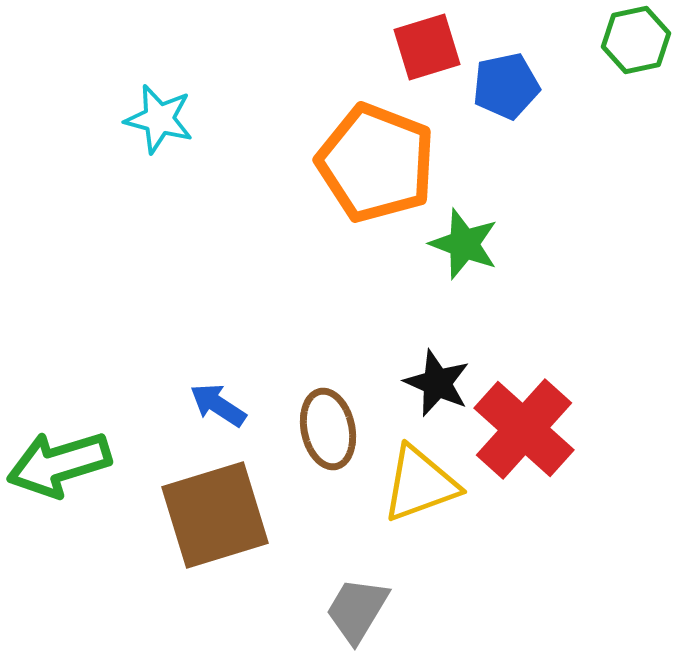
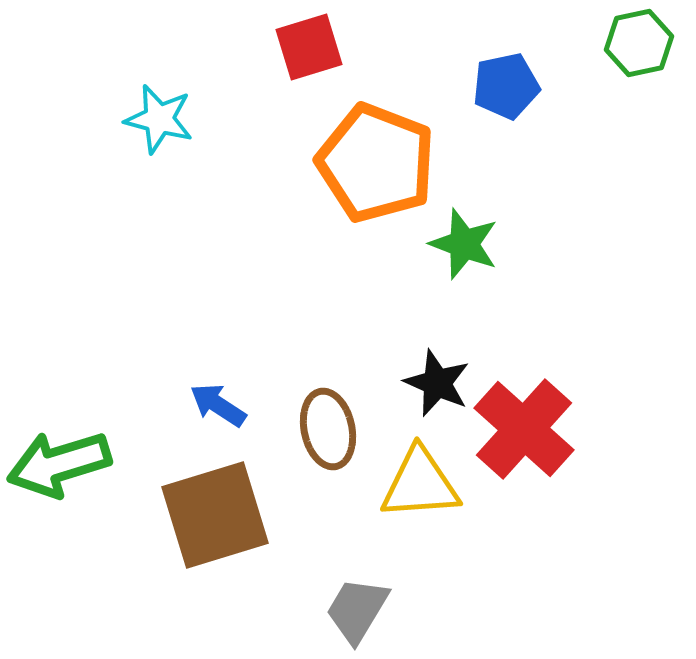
green hexagon: moved 3 px right, 3 px down
red square: moved 118 px left
yellow triangle: rotated 16 degrees clockwise
